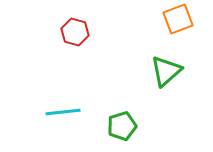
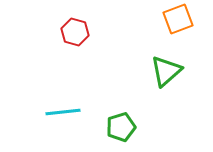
green pentagon: moved 1 px left, 1 px down
